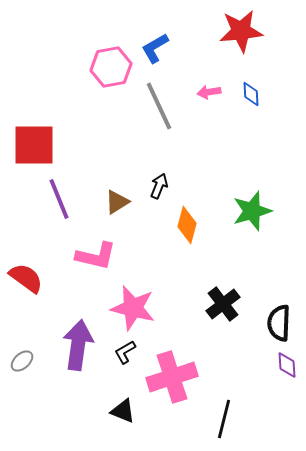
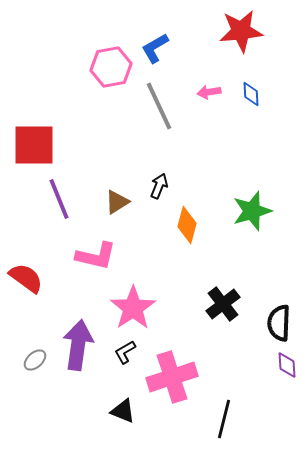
pink star: rotated 24 degrees clockwise
gray ellipse: moved 13 px right, 1 px up
